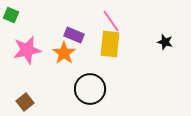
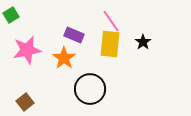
green square: rotated 35 degrees clockwise
black star: moved 22 px left; rotated 21 degrees clockwise
orange star: moved 5 px down
